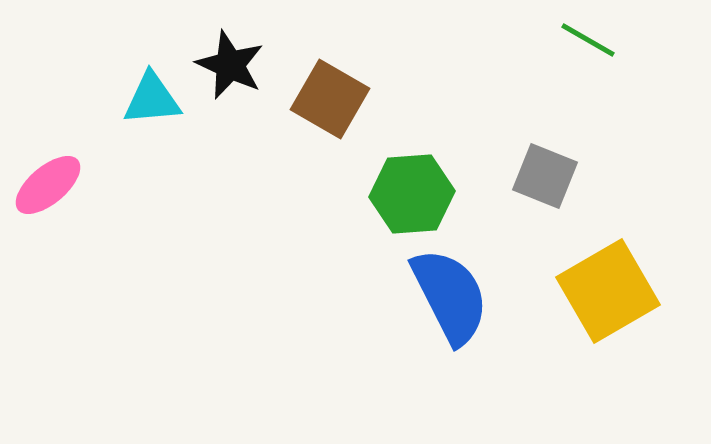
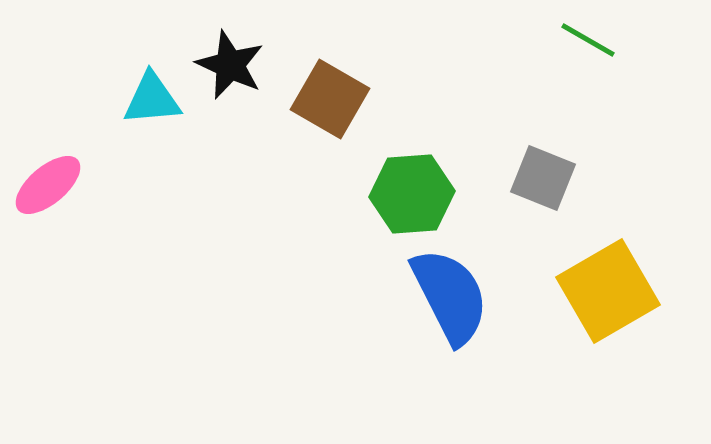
gray square: moved 2 px left, 2 px down
